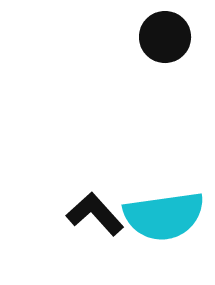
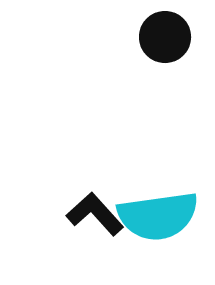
cyan semicircle: moved 6 px left
